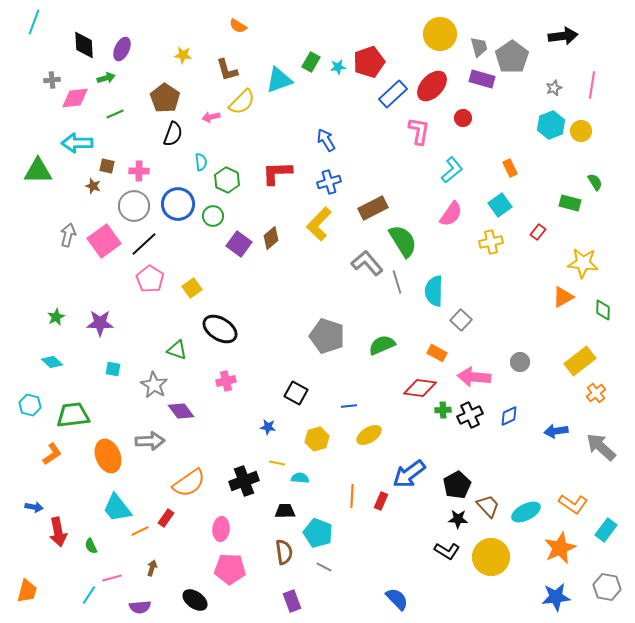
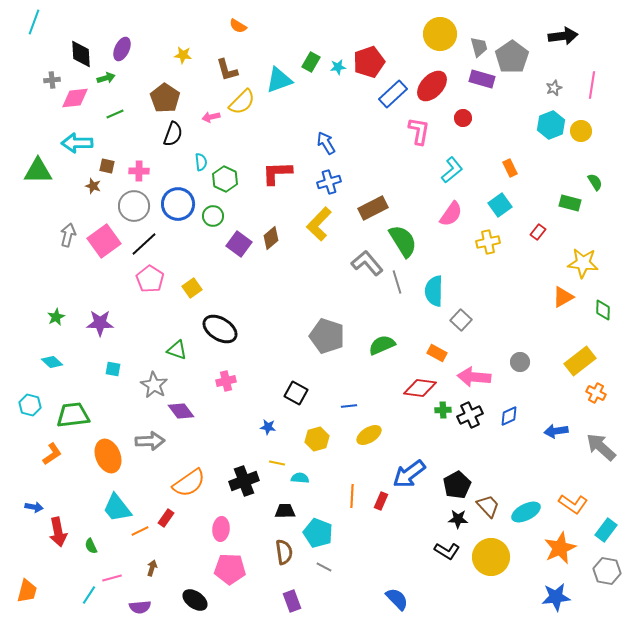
black diamond at (84, 45): moved 3 px left, 9 px down
blue arrow at (326, 140): moved 3 px down
green hexagon at (227, 180): moved 2 px left, 1 px up
yellow cross at (491, 242): moved 3 px left
orange cross at (596, 393): rotated 24 degrees counterclockwise
gray hexagon at (607, 587): moved 16 px up
